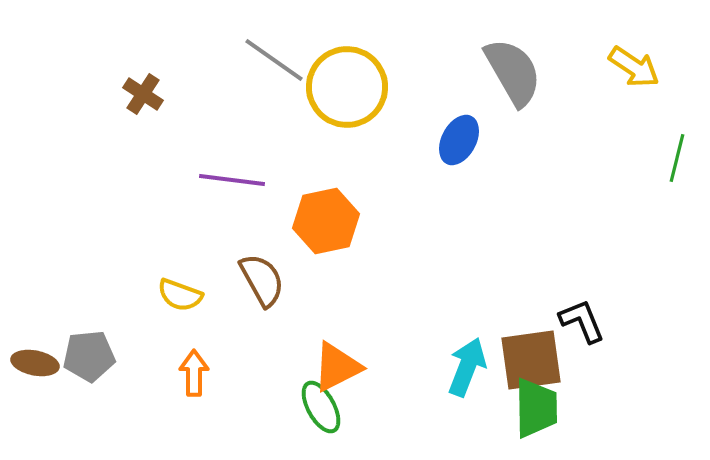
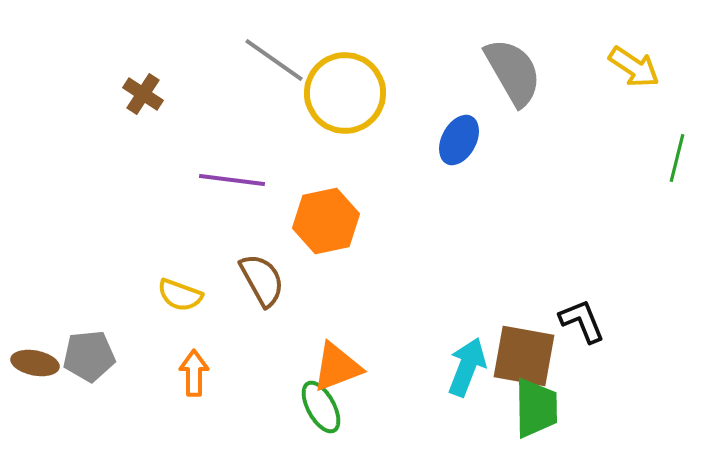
yellow circle: moved 2 px left, 6 px down
brown square: moved 7 px left, 4 px up; rotated 18 degrees clockwise
orange triangle: rotated 6 degrees clockwise
